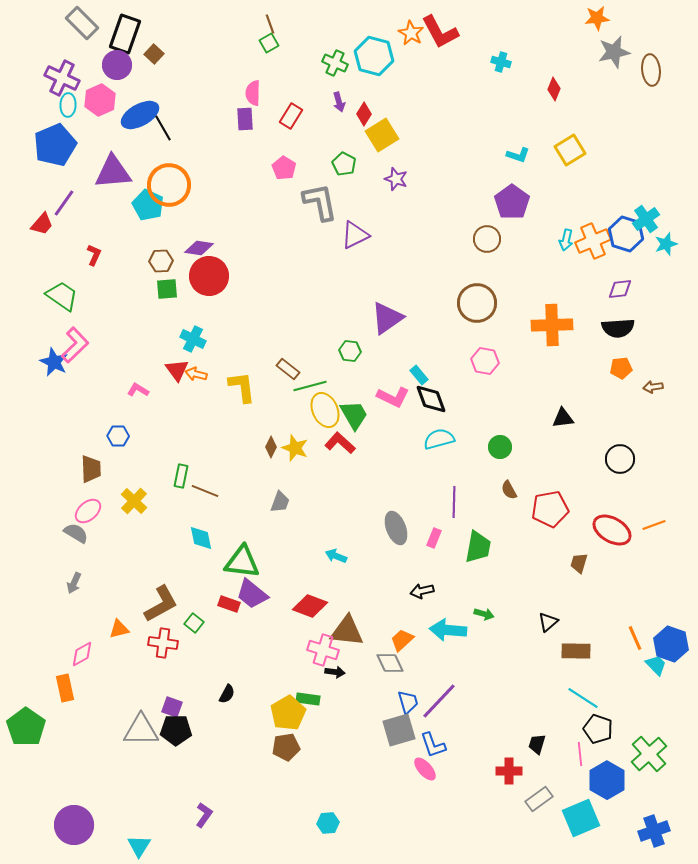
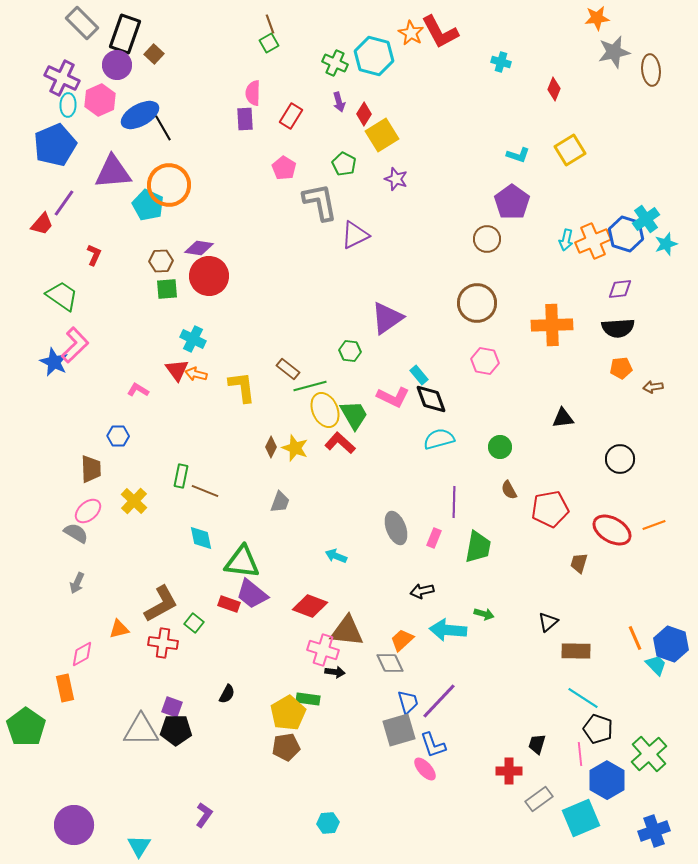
gray arrow at (74, 583): moved 3 px right
